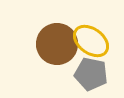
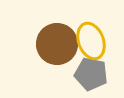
yellow ellipse: rotated 33 degrees clockwise
